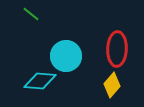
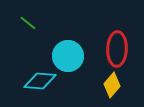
green line: moved 3 px left, 9 px down
cyan circle: moved 2 px right
